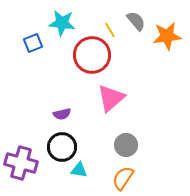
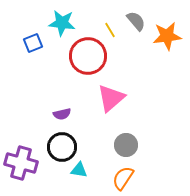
red circle: moved 4 px left, 1 px down
